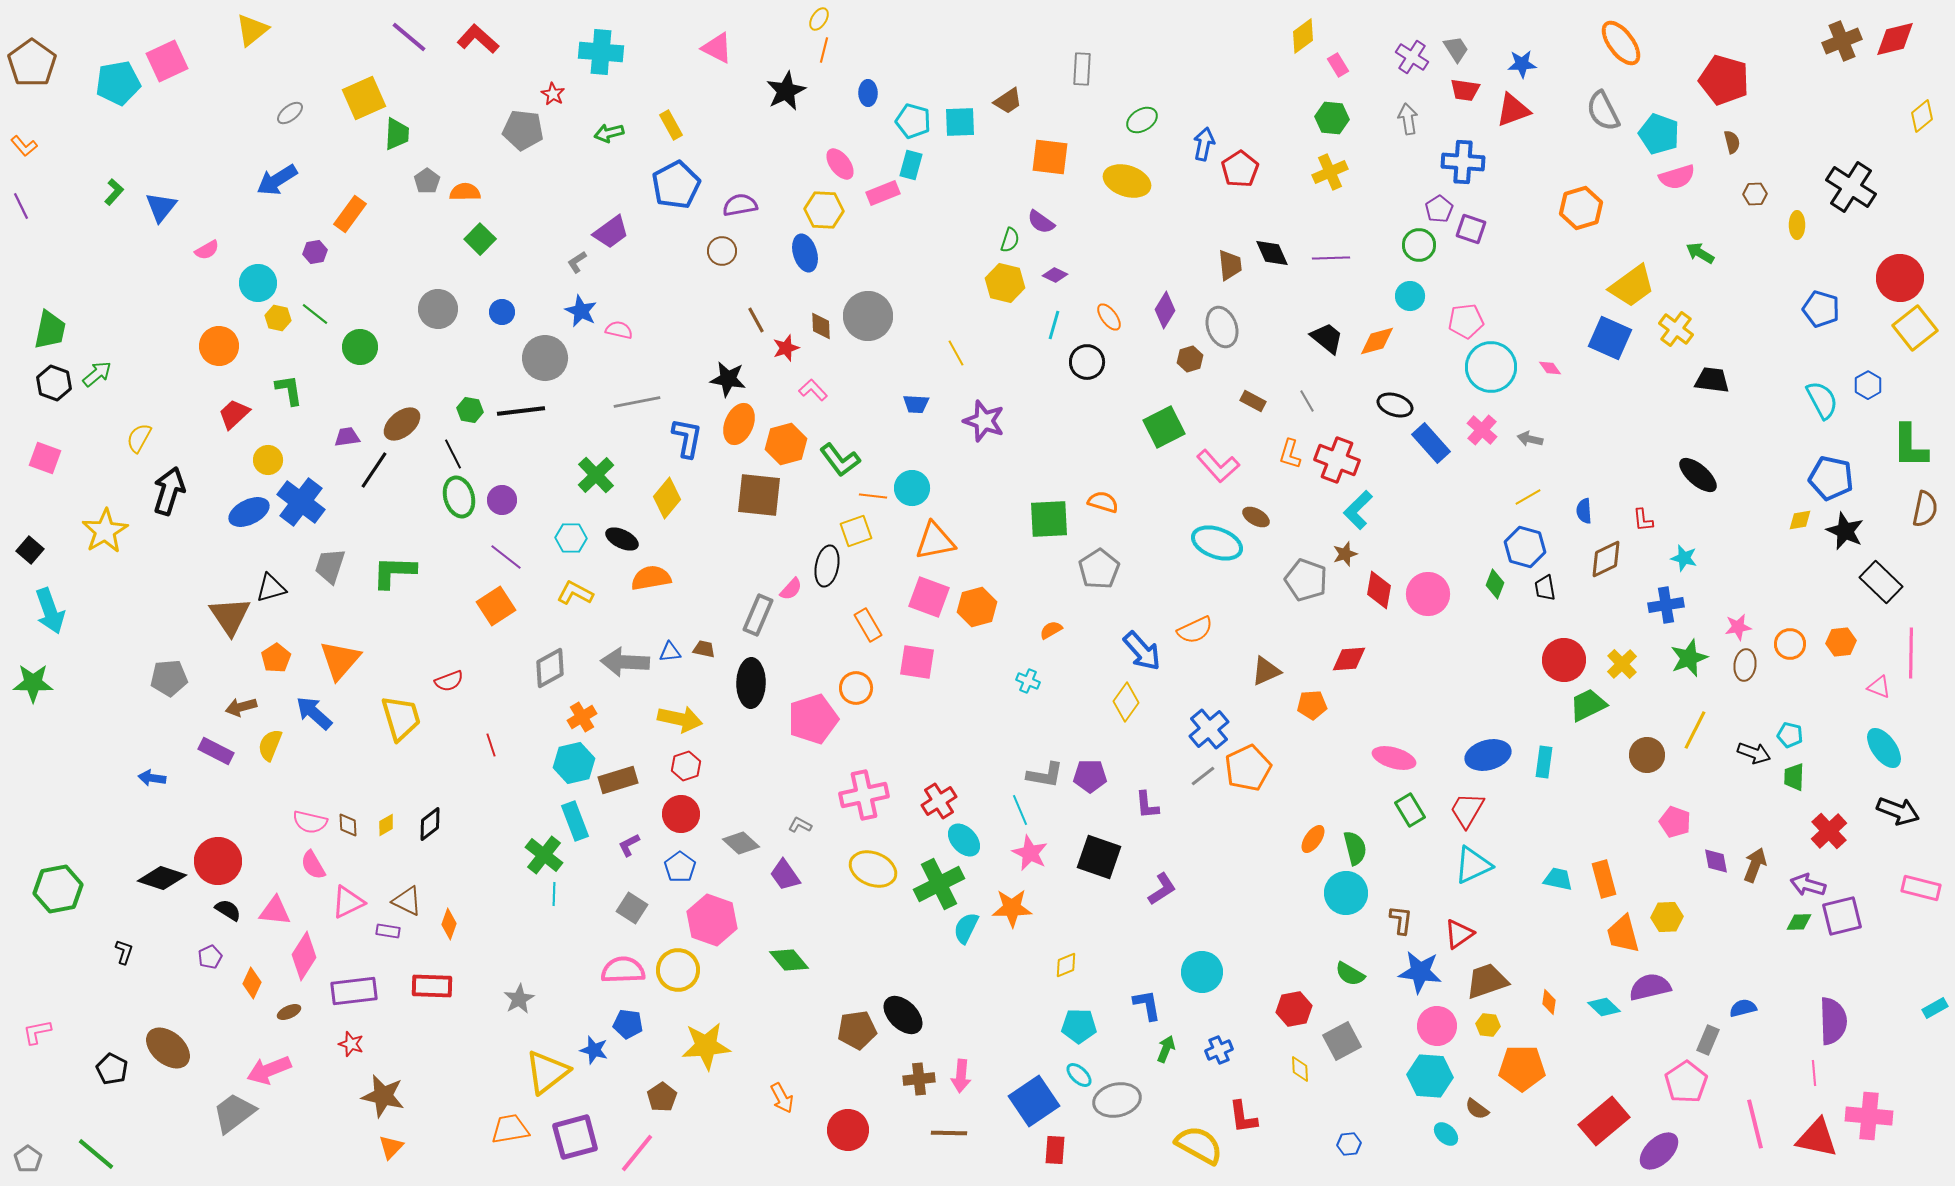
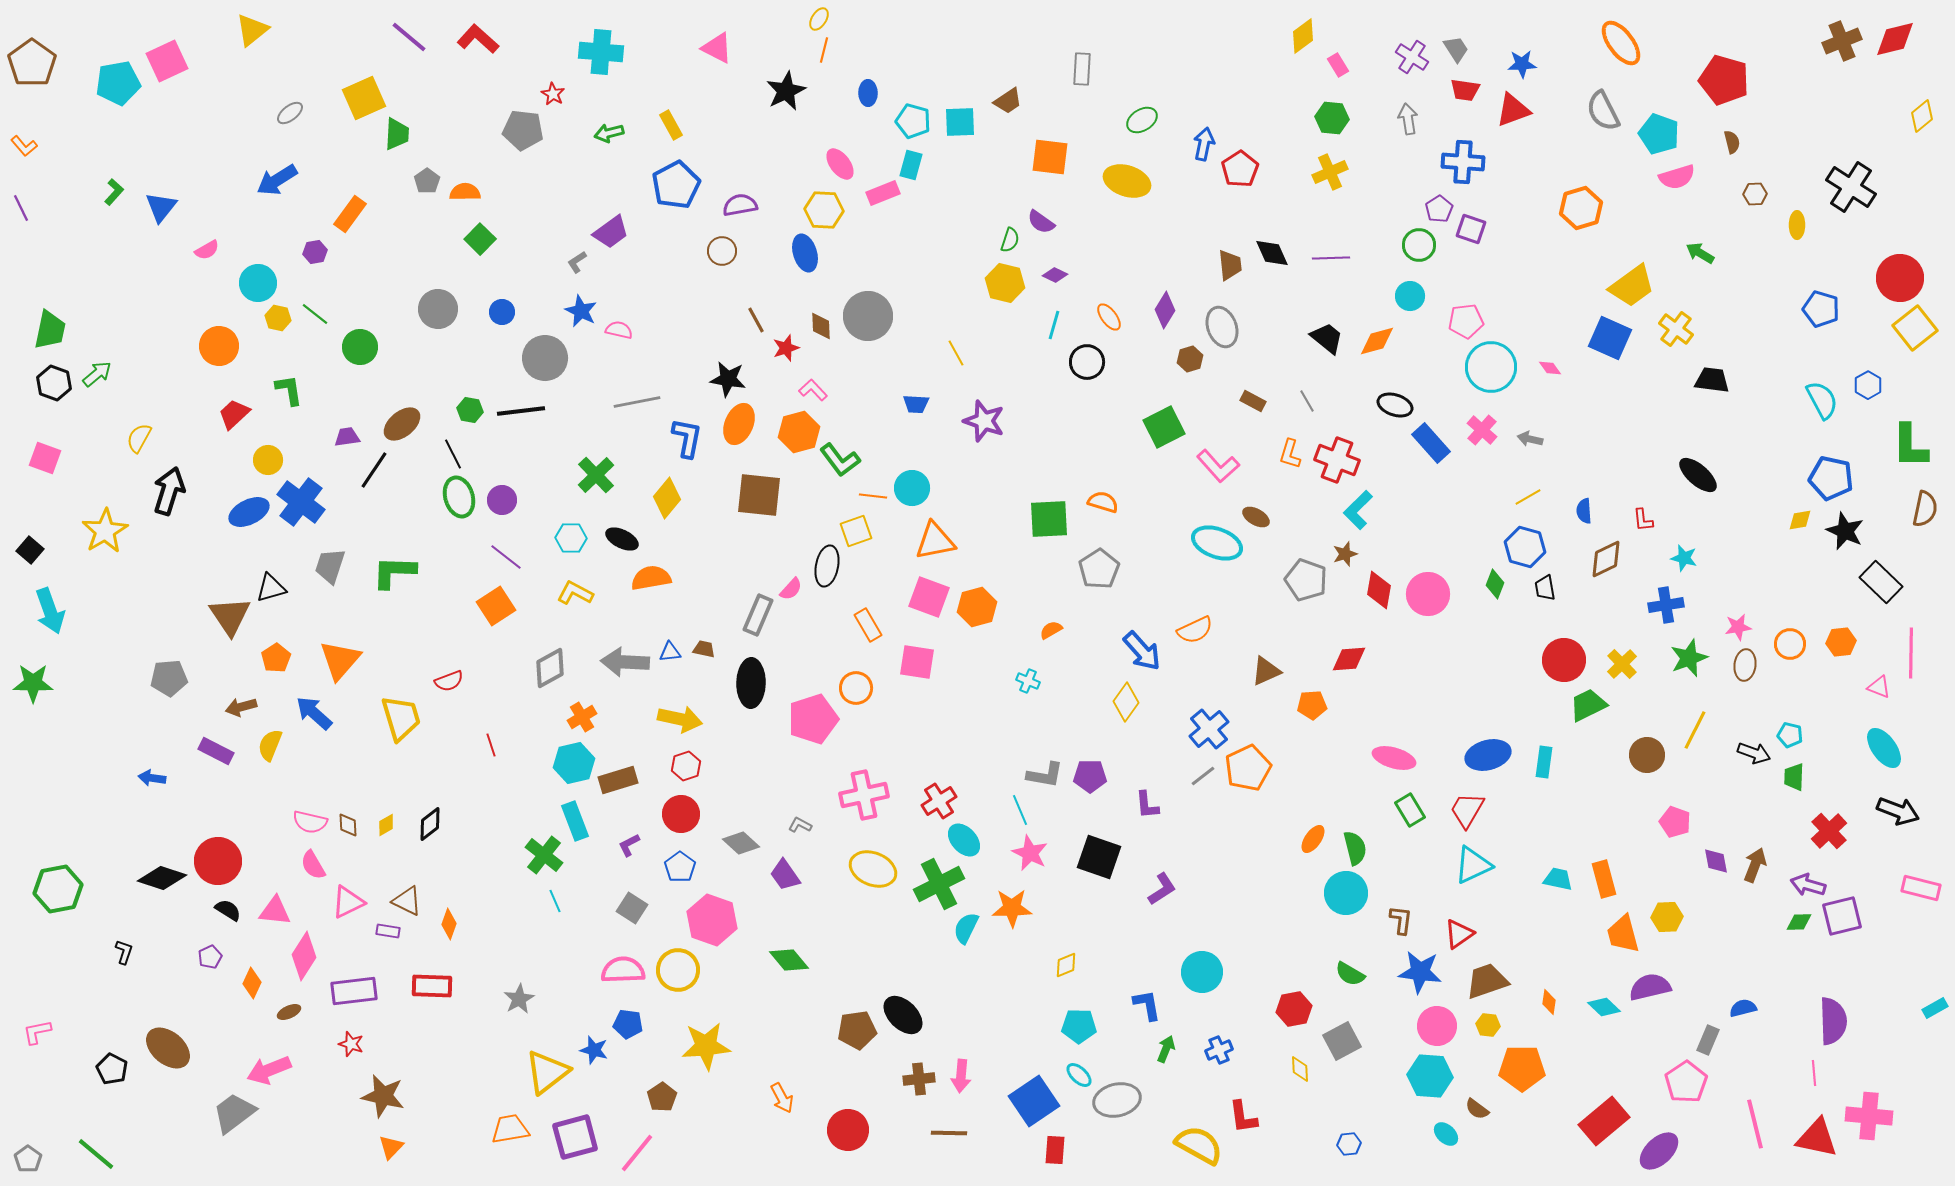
purple line at (21, 206): moved 2 px down
orange hexagon at (786, 444): moved 13 px right, 12 px up
cyan line at (554, 894): moved 1 px right, 7 px down; rotated 25 degrees counterclockwise
